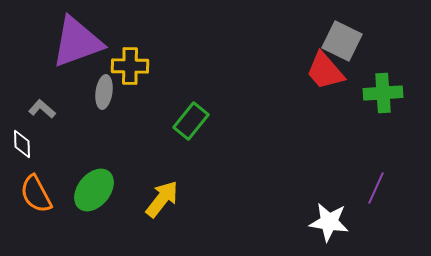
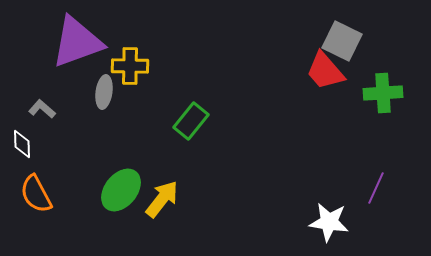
green ellipse: moved 27 px right
